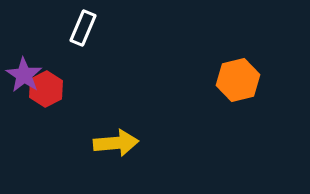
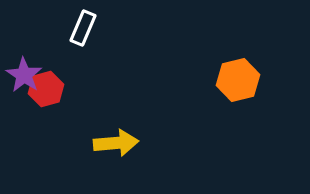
red hexagon: rotated 12 degrees clockwise
